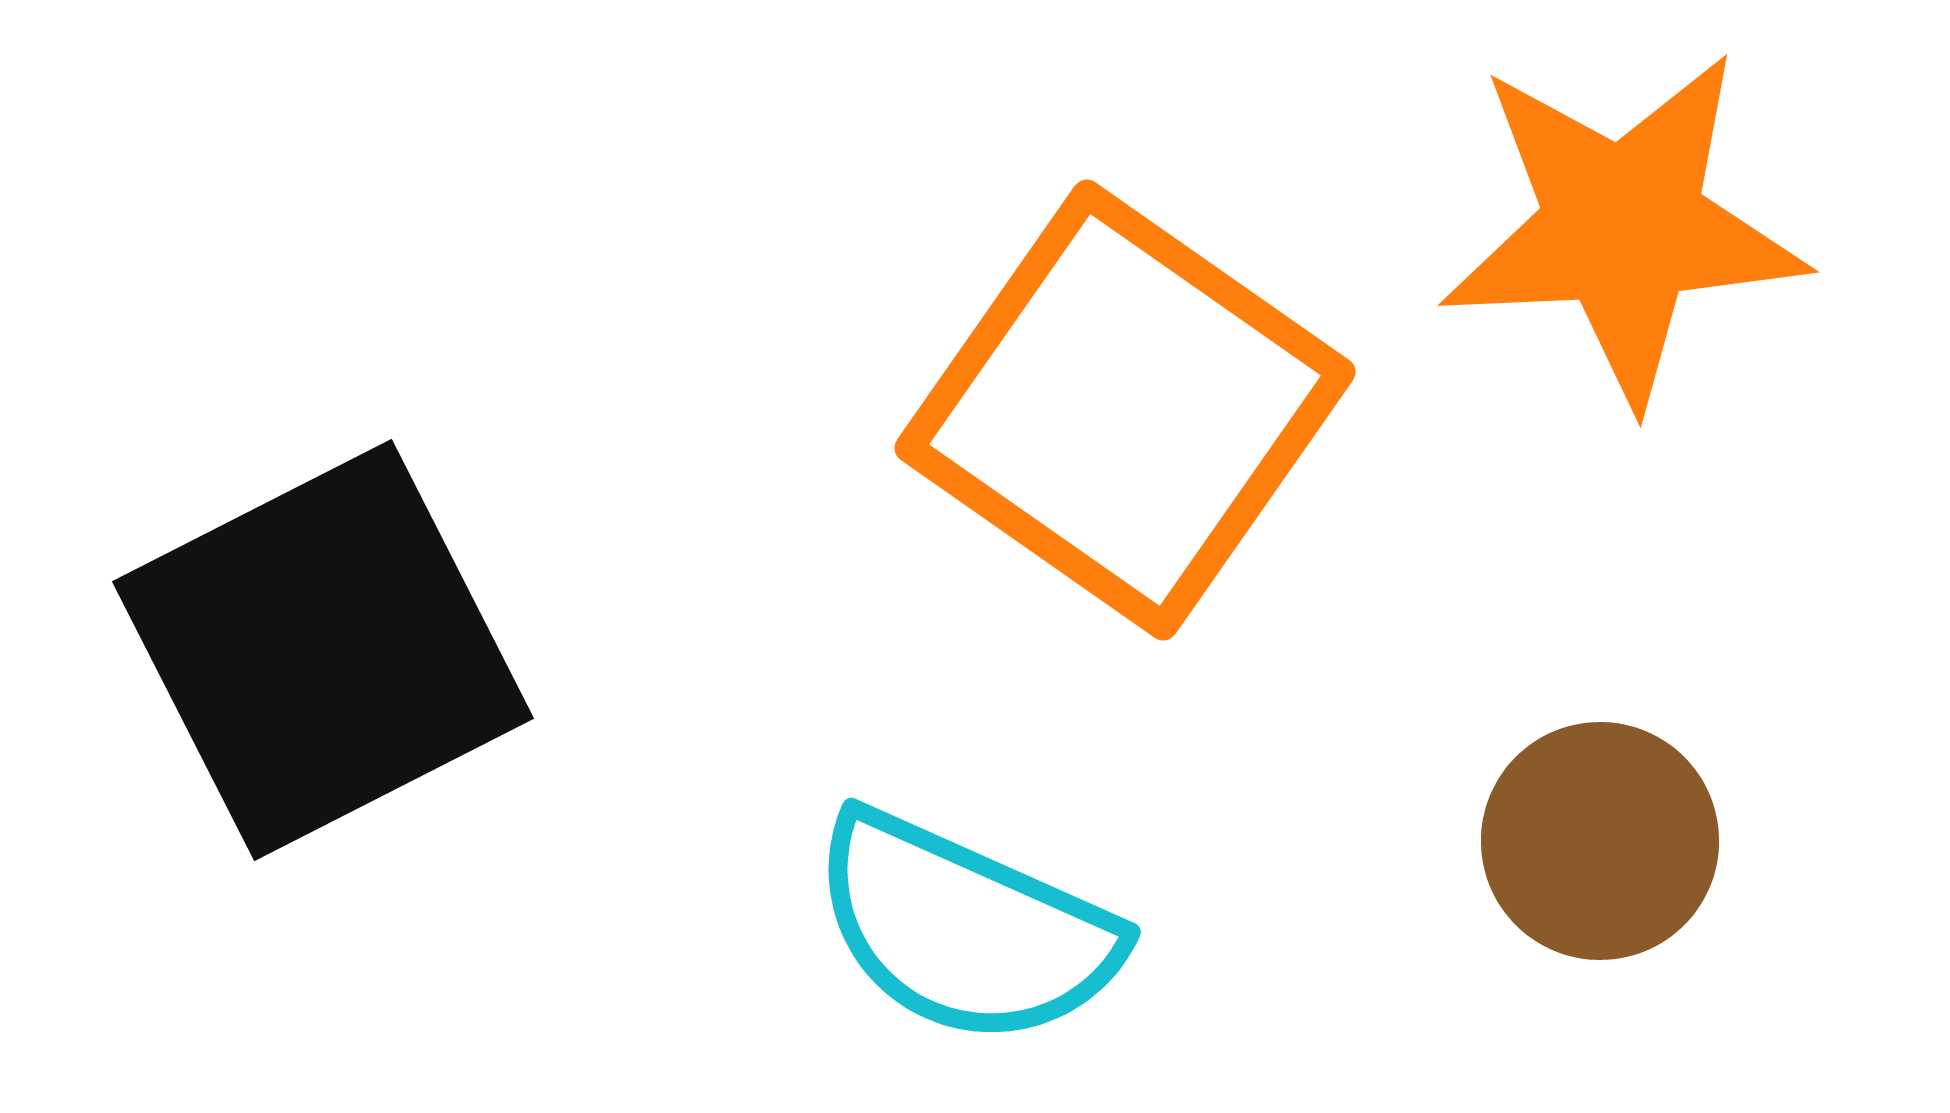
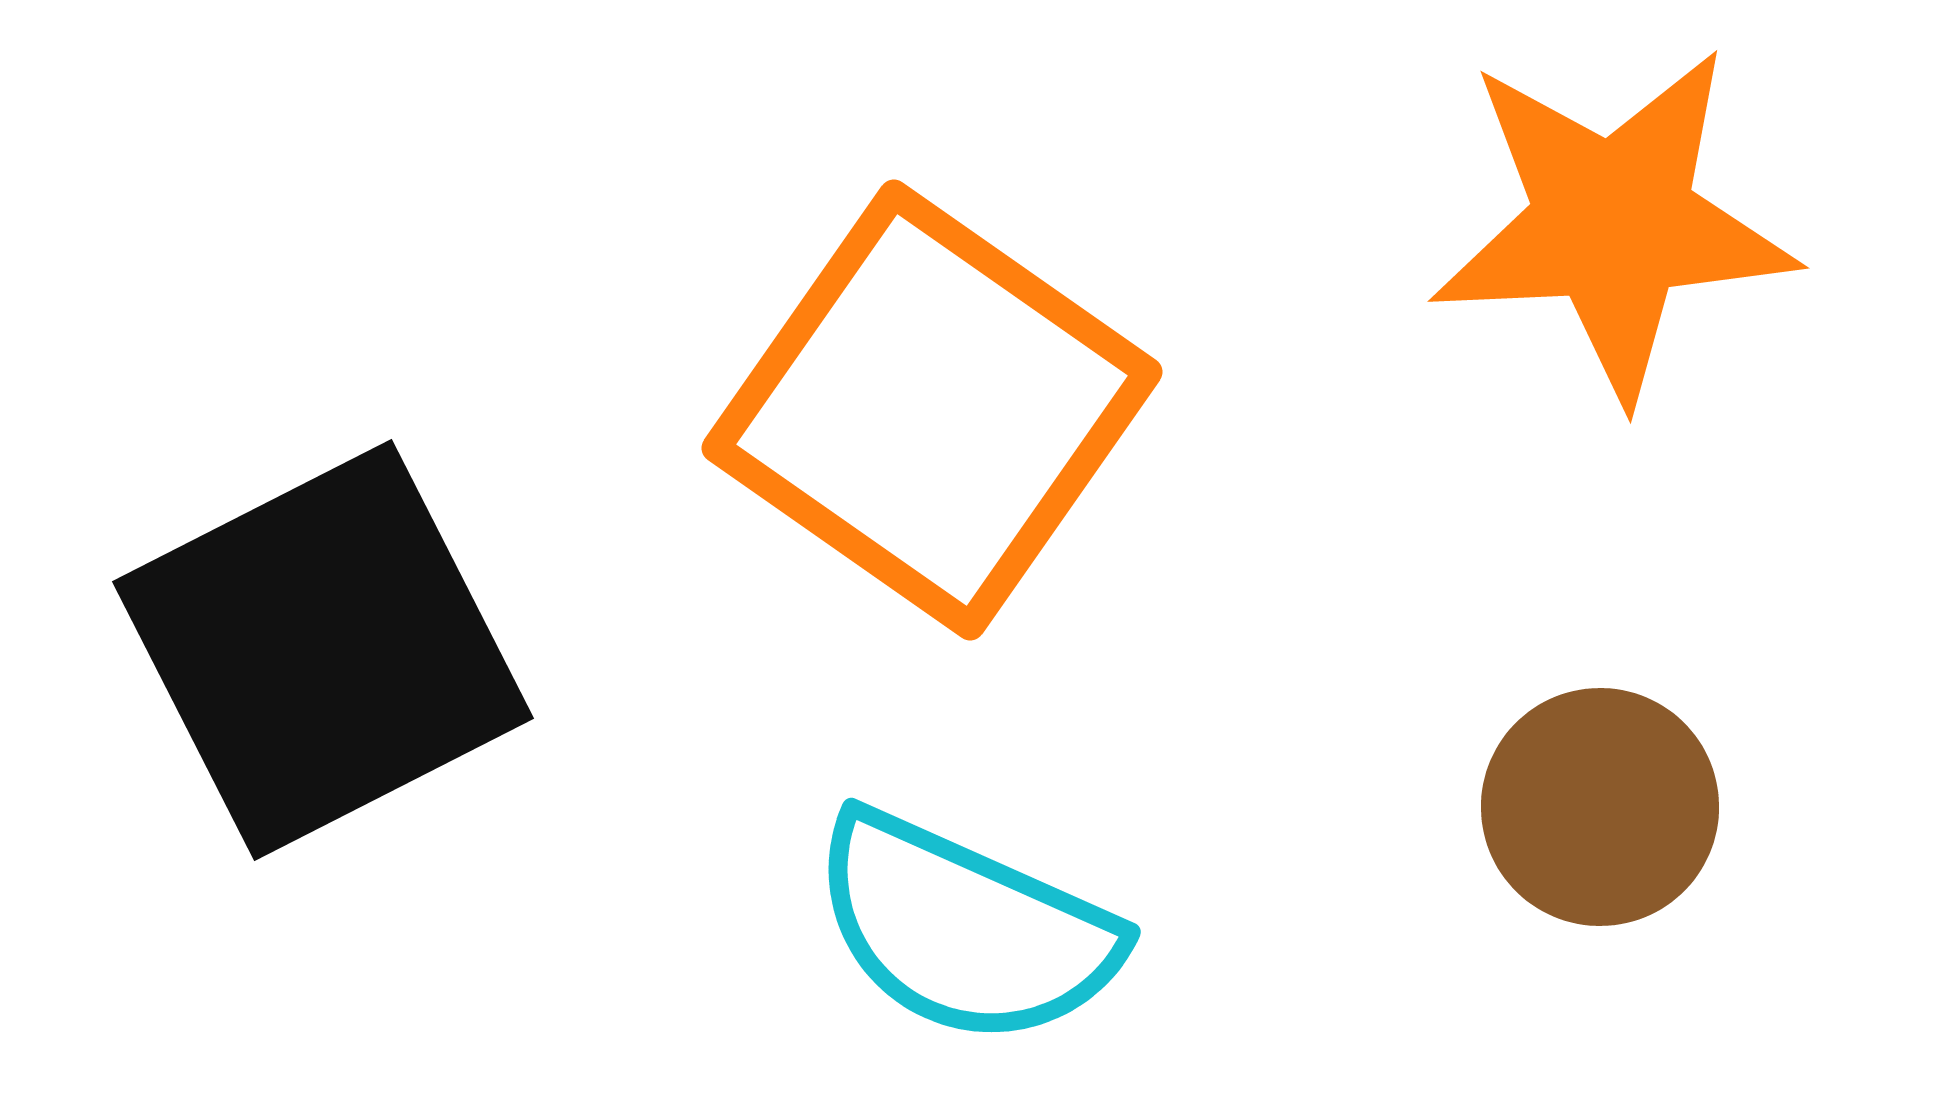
orange star: moved 10 px left, 4 px up
orange square: moved 193 px left
brown circle: moved 34 px up
